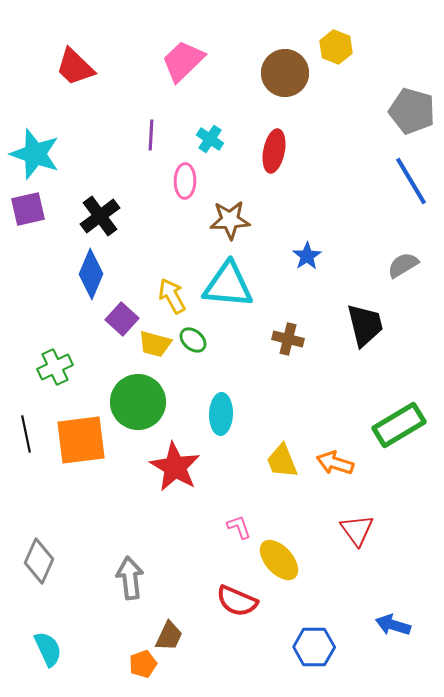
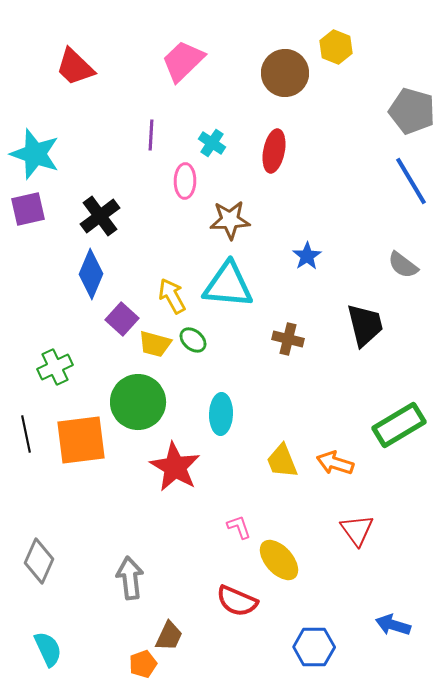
cyan cross at (210, 139): moved 2 px right, 4 px down
gray semicircle at (403, 265): rotated 112 degrees counterclockwise
